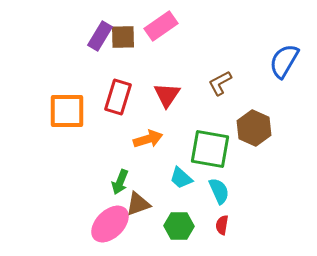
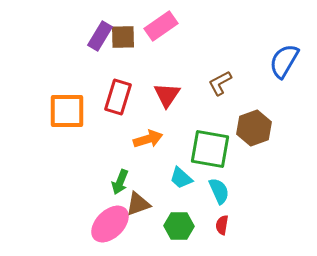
brown hexagon: rotated 16 degrees clockwise
